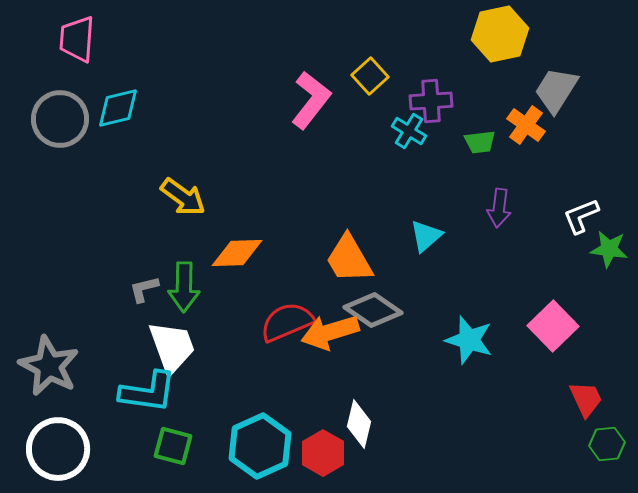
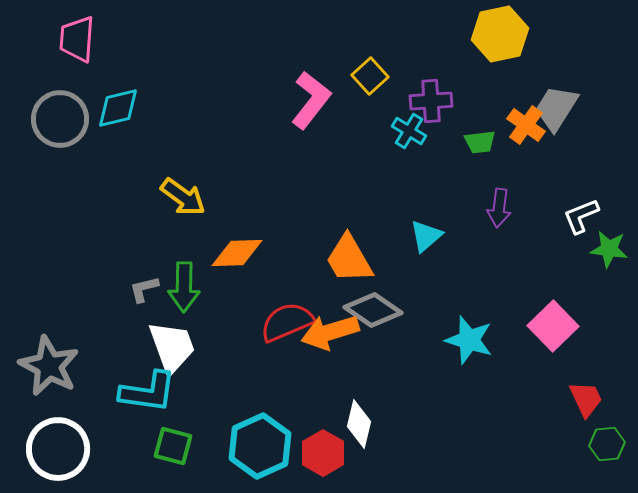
gray trapezoid: moved 18 px down
